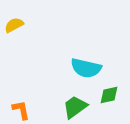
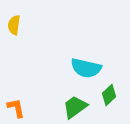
yellow semicircle: rotated 54 degrees counterclockwise
green diamond: rotated 30 degrees counterclockwise
orange L-shape: moved 5 px left, 2 px up
